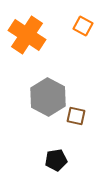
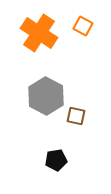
orange cross: moved 12 px right, 2 px up
gray hexagon: moved 2 px left, 1 px up
